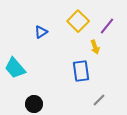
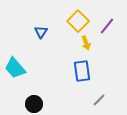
blue triangle: rotated 24 degrees counterclockwise
yellow arrow: moved 9 px left, 4 px up
blue rectangle: moved 1 px right
